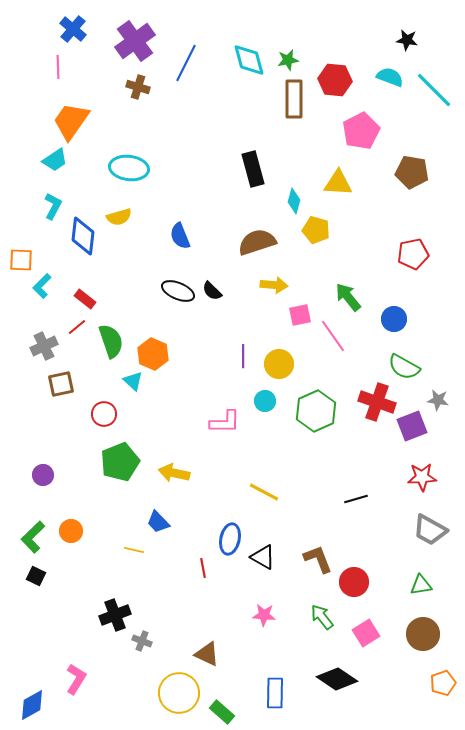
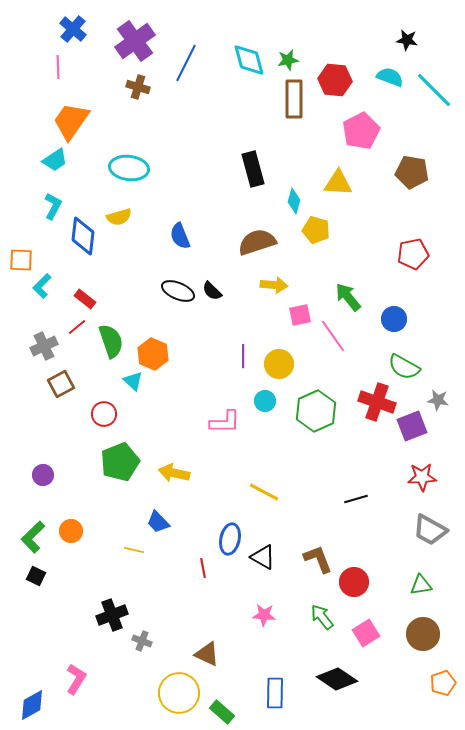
brown square at (61, 384): rotated 16 degrees counterclockwise
black cross at (115, 615): moved 3 px left
